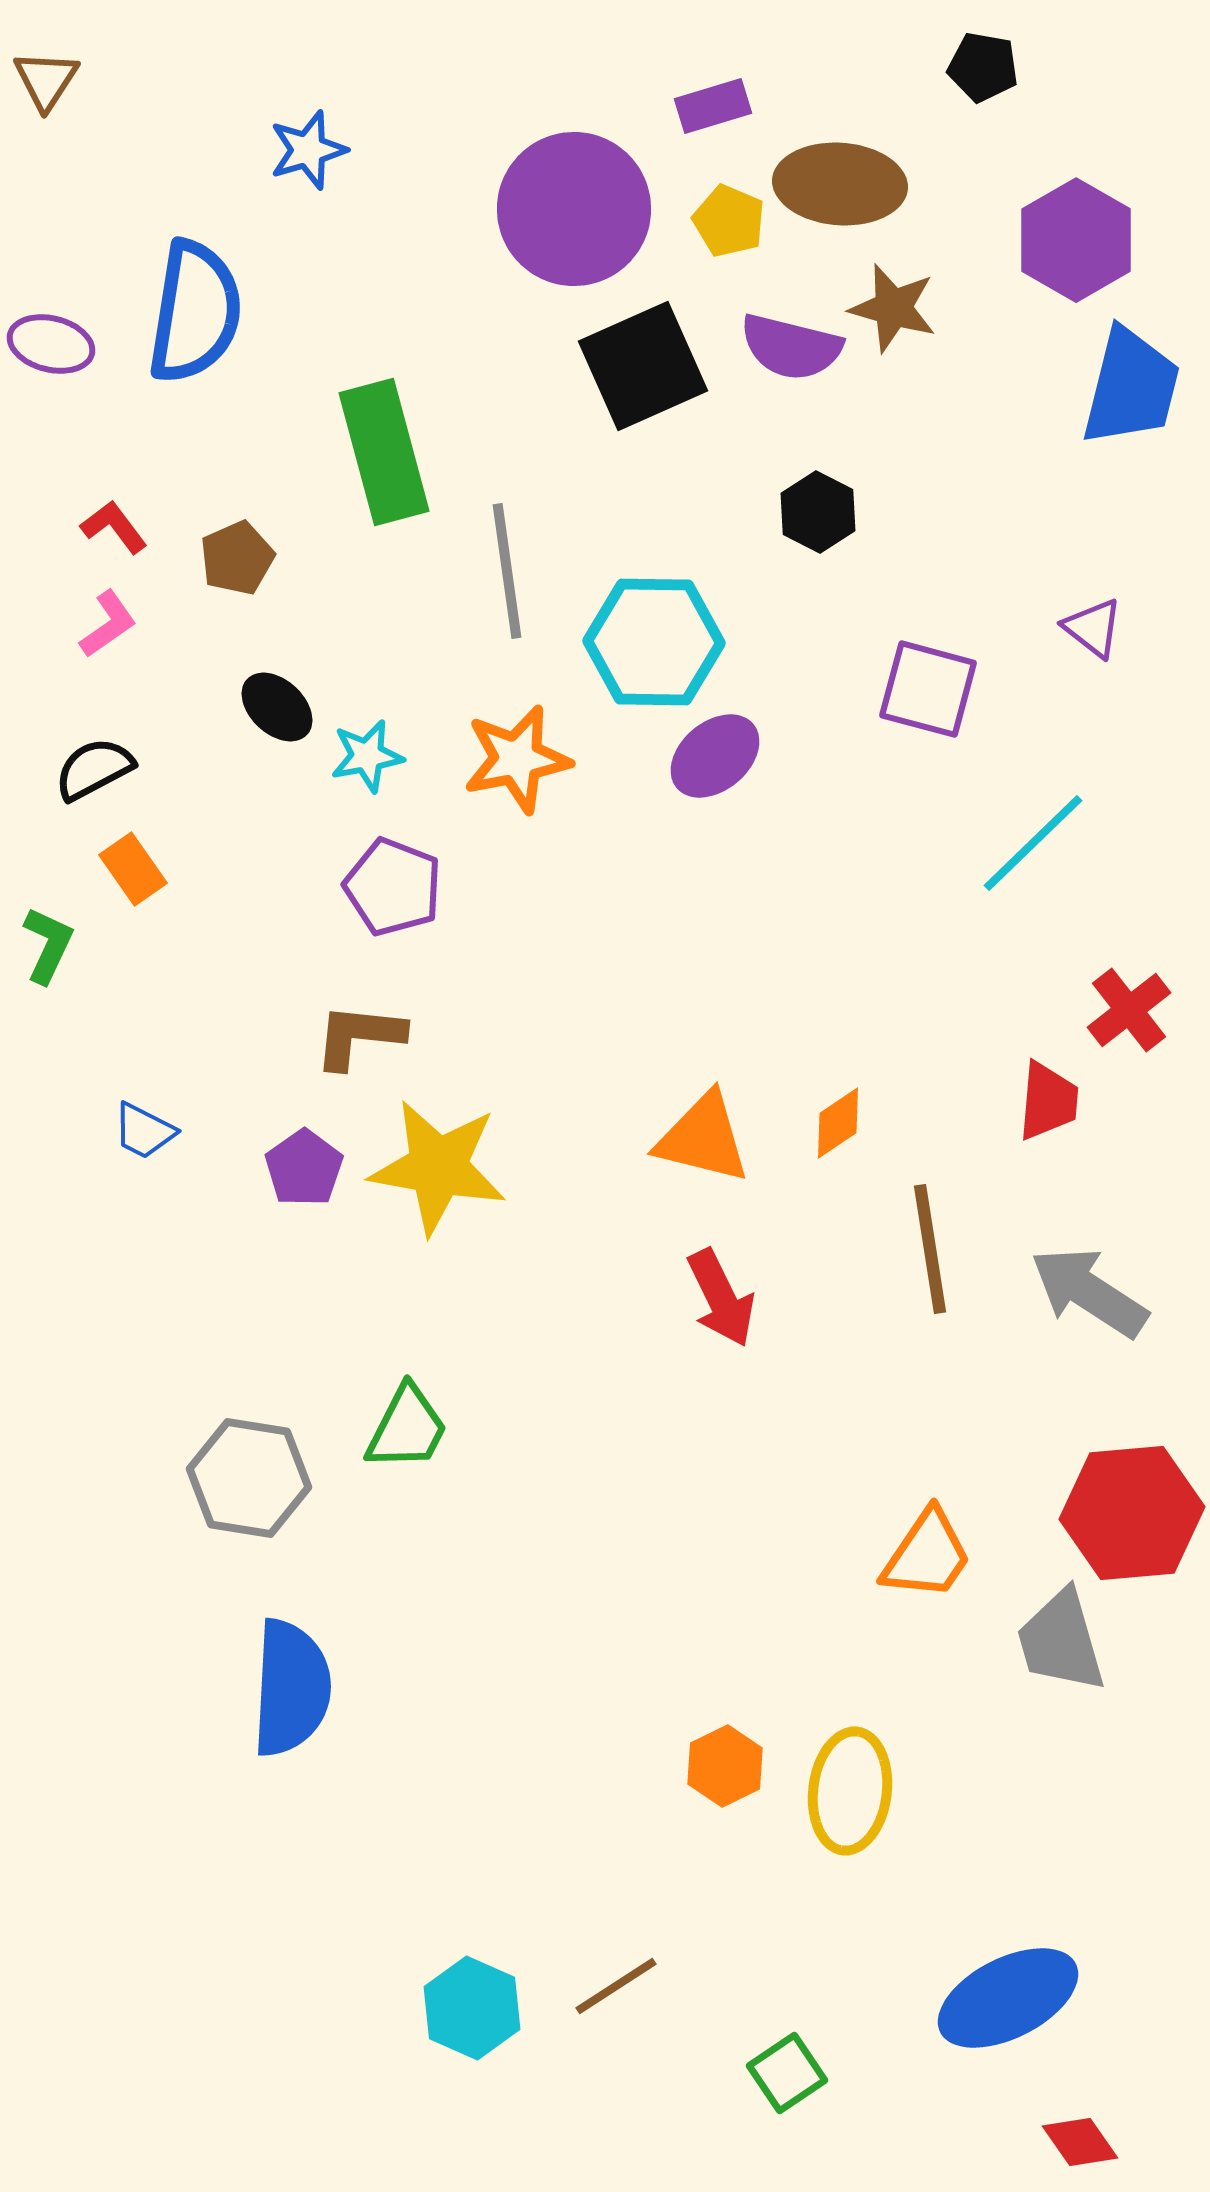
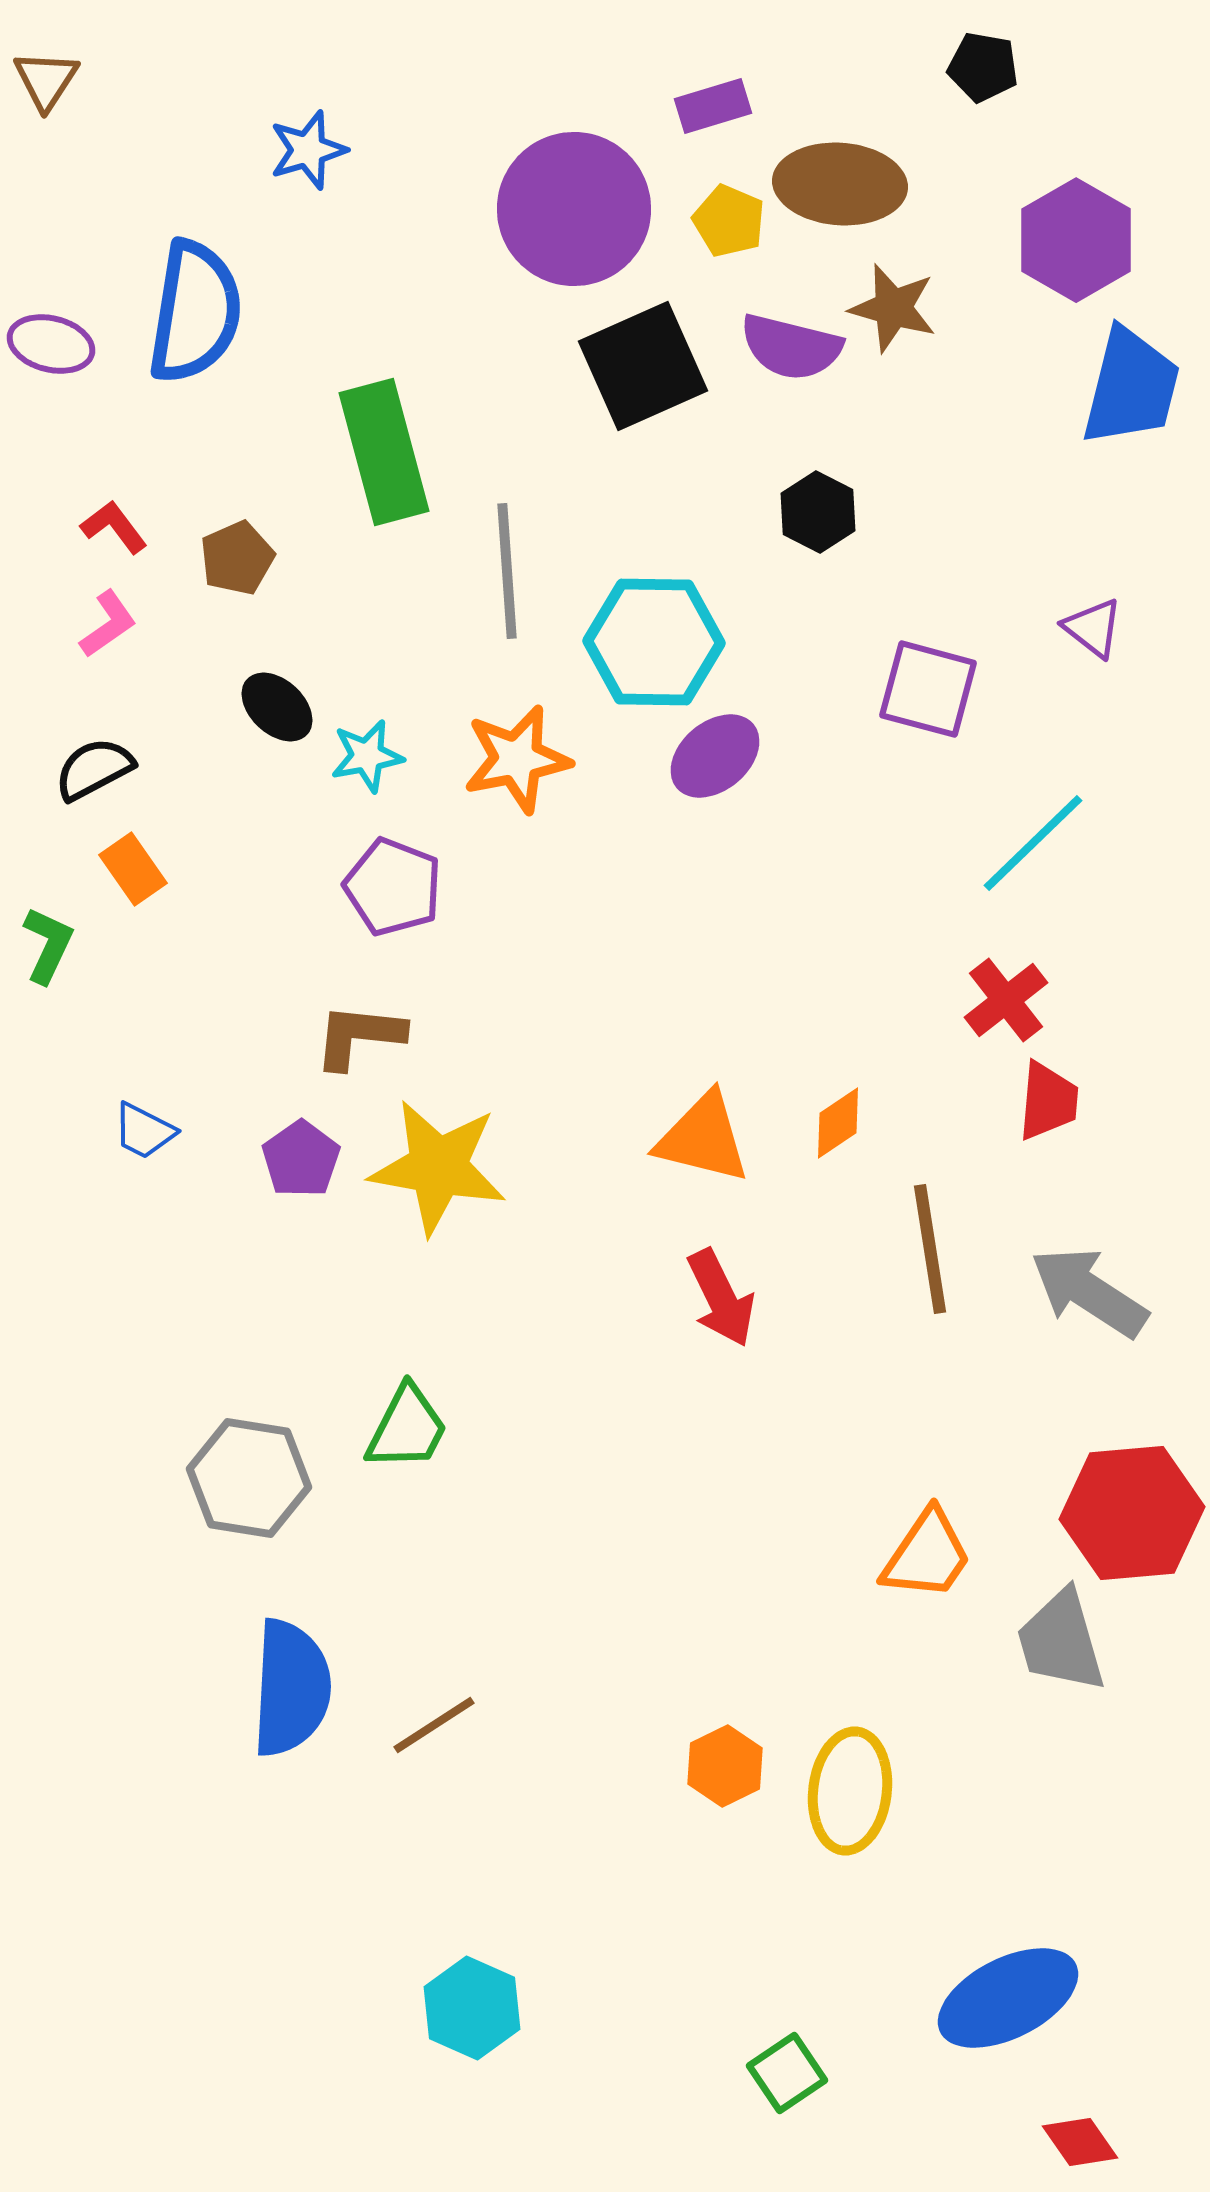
gray line at (507, 571): rotated 4 degrees clockwise
red cross at (1129, 1010): moved 123 px left, 10 px up
purple pentagon at (304, 1168): moved 3 px left, 9 px up
brown line at (616, 1986): moved 182 px left, 261 px up
